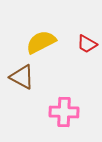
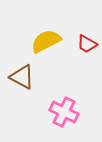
yellow semicircle: moved 5 px right, 1 px up
pink cross: rotated 24 degrees clockwise
